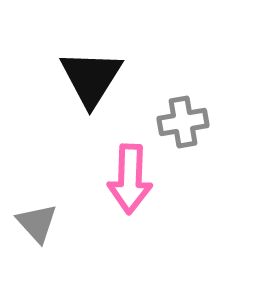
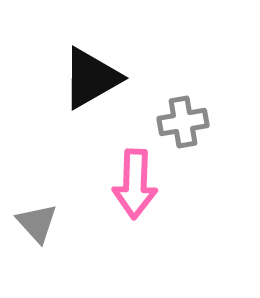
black triangle: rotated 28 degrees clockwise
pink arrow: moved 5 px right, 5 px down
